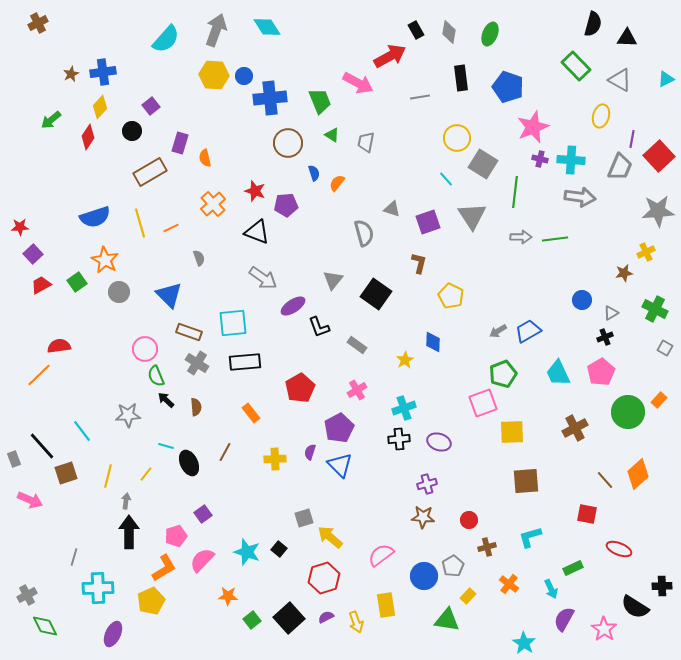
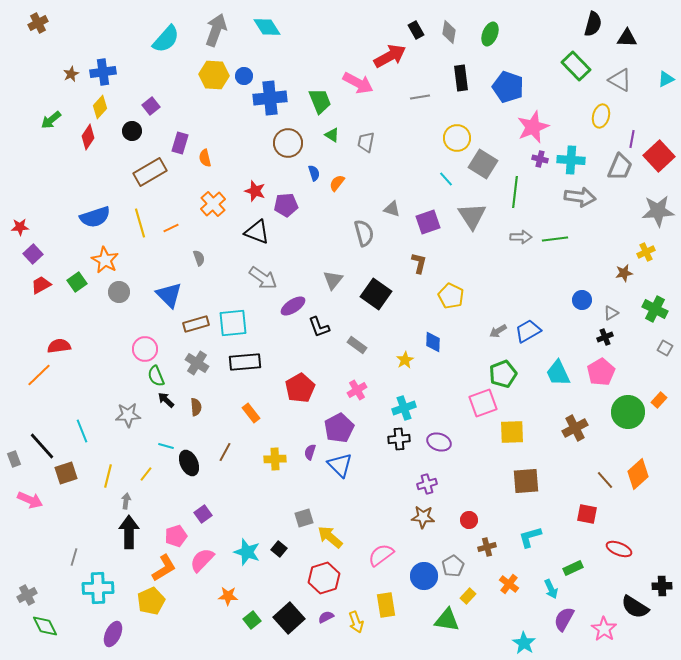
brown rectangle at (189, 332): moved 7 px right, 8 px up; rotated 35 degrees counterclockwise
cyan line at (82, 431): rotated 15 degrees clockwise
